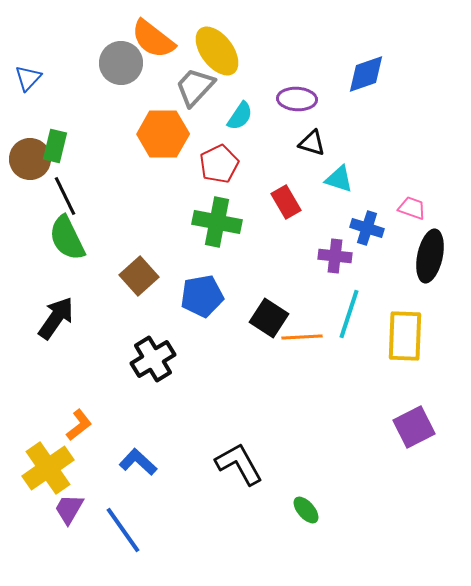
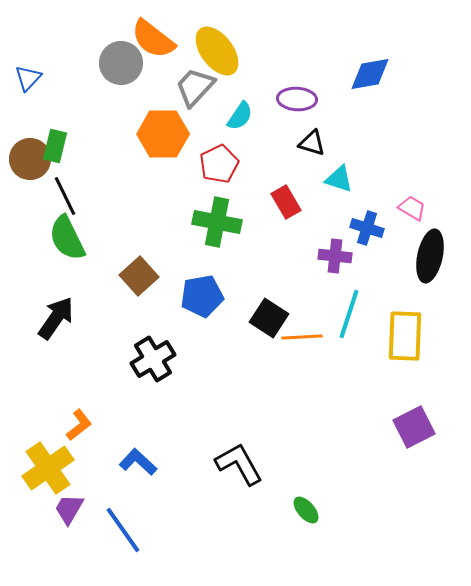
blue diamond: moved 4 px right; rotated 9 degrees clockwise
pink trapezoid: rotated 12 degrees clockwise
